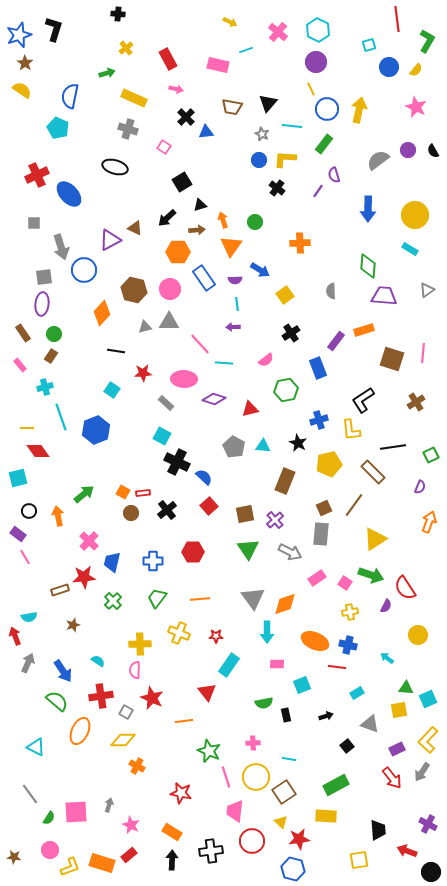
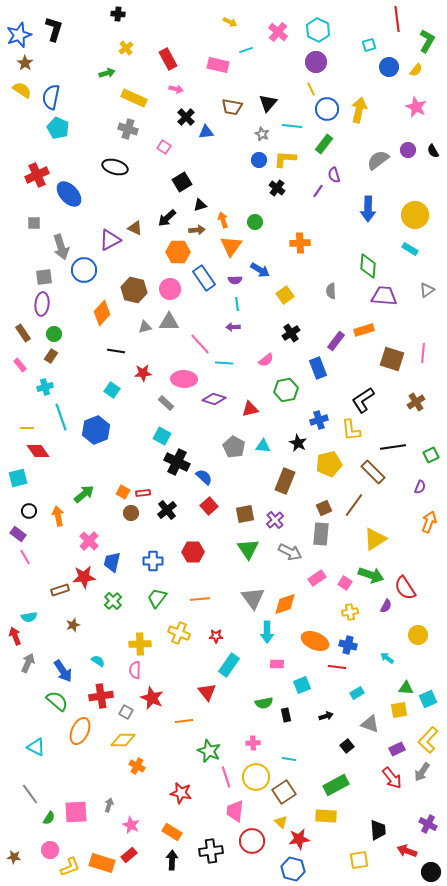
blue semicircle at (70, 96): moved 19 px left, 1 px down
